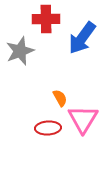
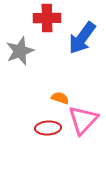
red cross: moved 1 px right, 1 px up
orange semicircle: rotated 42 degrees counterclockwise
pink triangle: moved 1 px down; rotated 12 degrees clockwise
